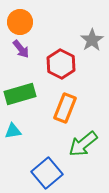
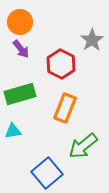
green arrow: moved 2 px down
